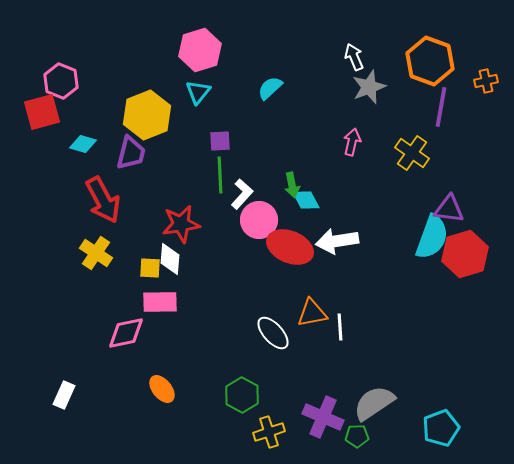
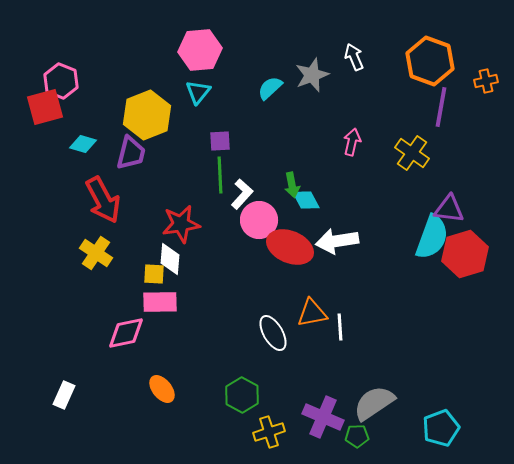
pink hexagon at (200, 50): rotated 12 degrees clockwise
gray star at (369, 87): moved 57 px left, 12 px up
red square at (42, 112): moved 3 px right, 5 px up
yellow square at (150, 268): moved 4 px right, 6 px down
white ellipse at (273, 333): rotated 12 degrees clockwise
